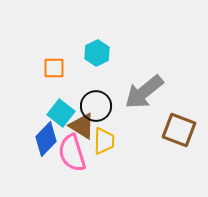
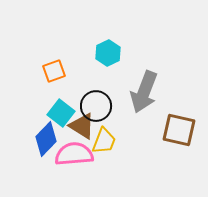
cyan hexagon: moved 11 px right
orange square: moved 3 px down; rotated 20 degrees counterclockwise
gray arrow: rotated 30 degrees counterclockwise
brown square: rotated 8 degrees counterclockwise
yellow trapezoid: rotated 20 degrees clockwise
pink semicircle: moved 2 px right, 1 px down; rotated 102 degrees clockwise
